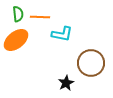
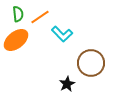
orange line: rotated 36 degrees counterclockwise
cyan L-shape: rotated 35 degrees clockwise
black star: moved 1 px right, 1 px down
